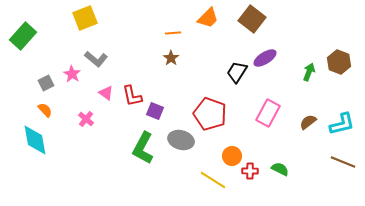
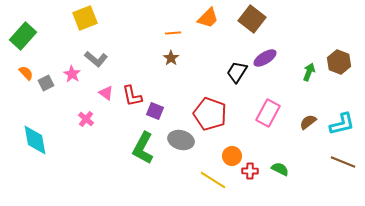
orange semicircle: moved 19 px left, 37 px up
